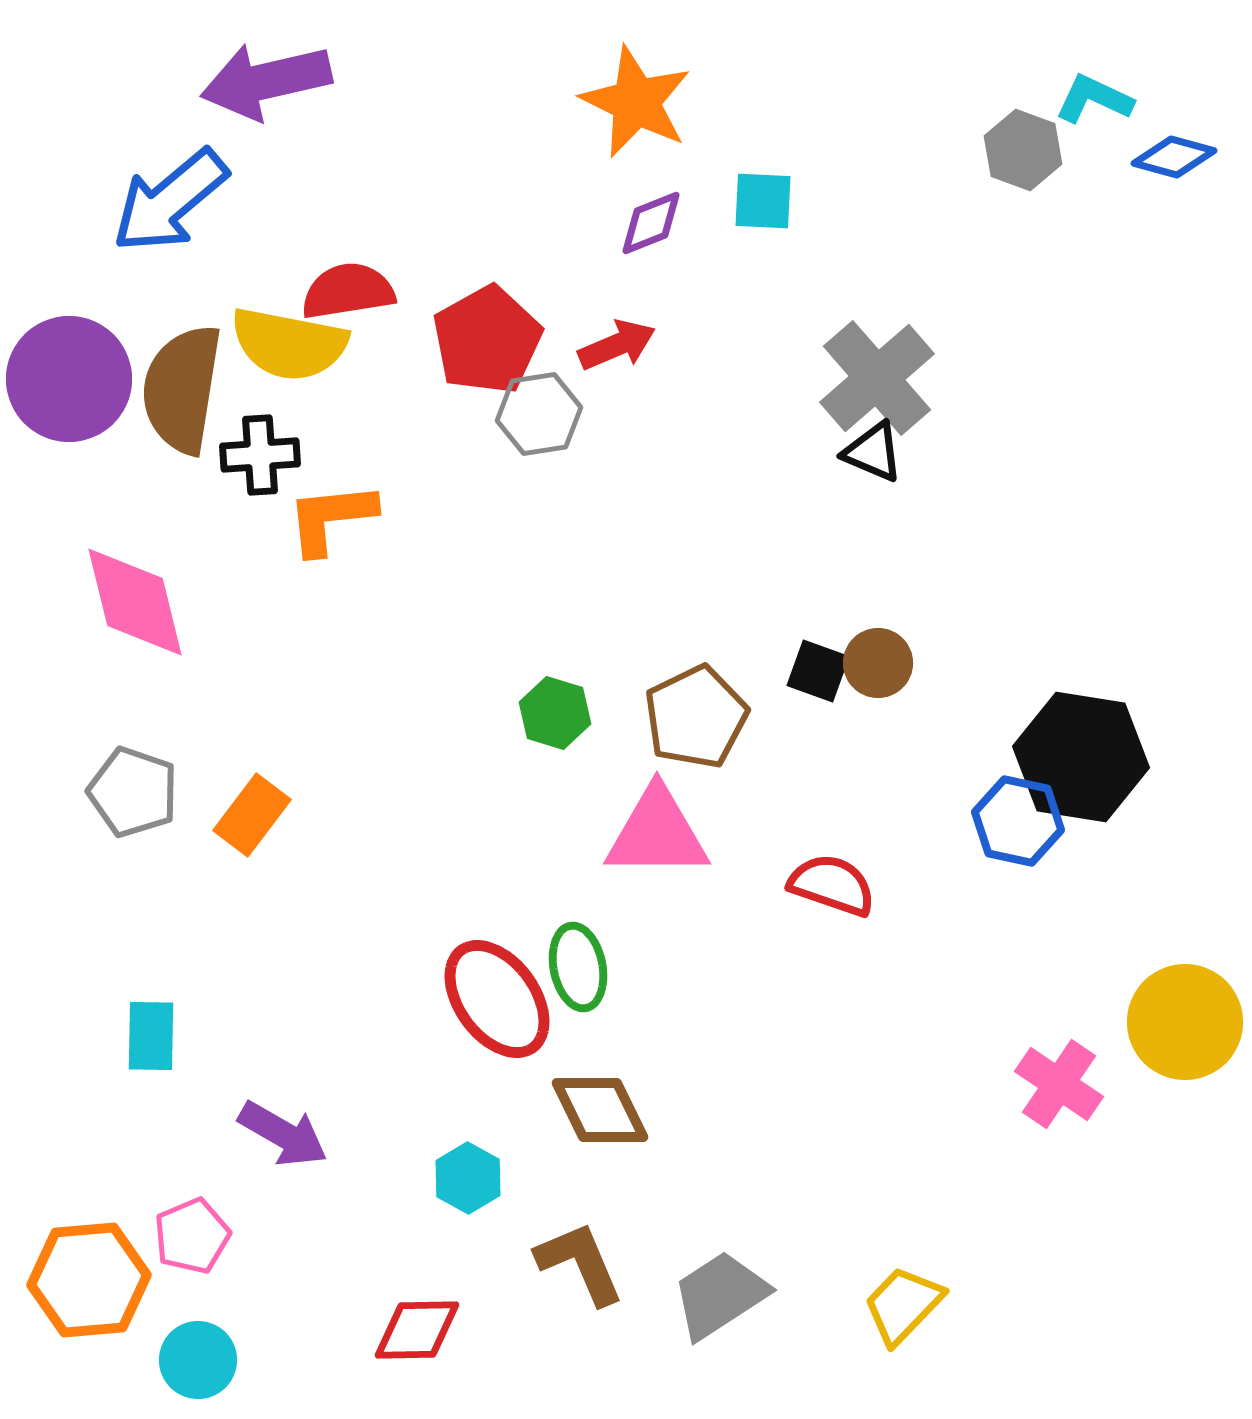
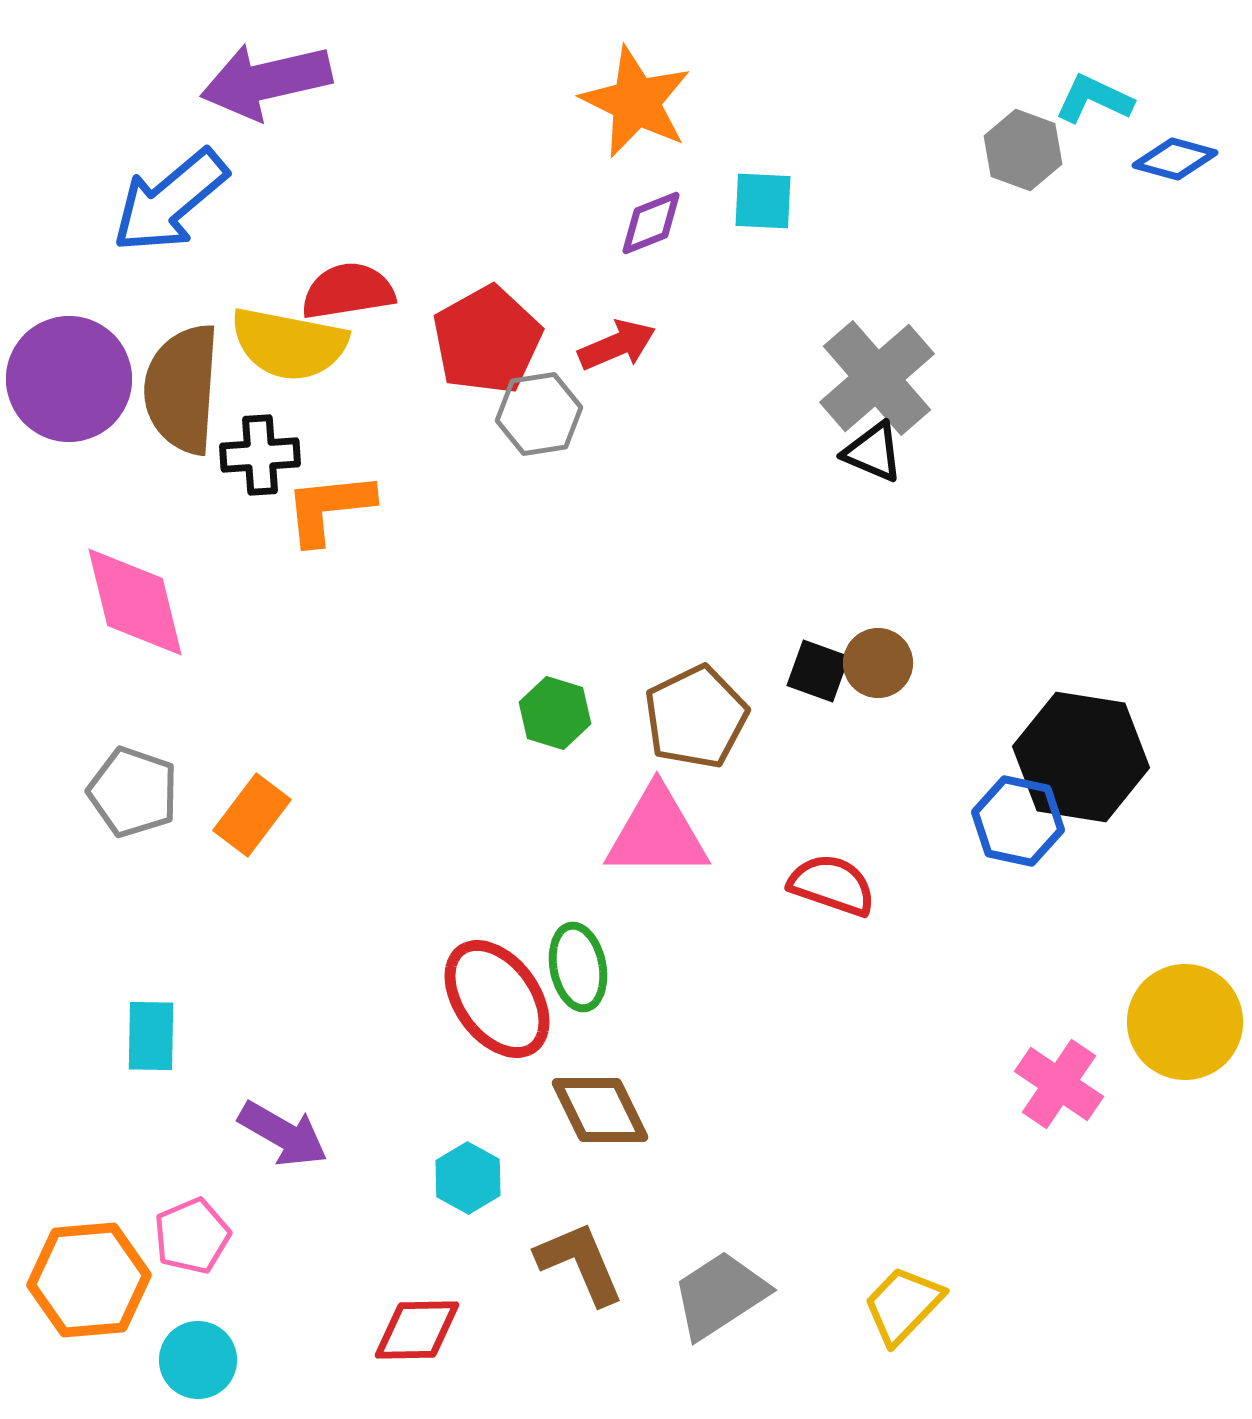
blue diamond at (1174, 157): moved 1 px right, 2 px down
brown semicircle at (182, 389): rotated 5 degrees counterclockwise
orange L-shape at (331, 518): moved 2 px left, 10 px up
